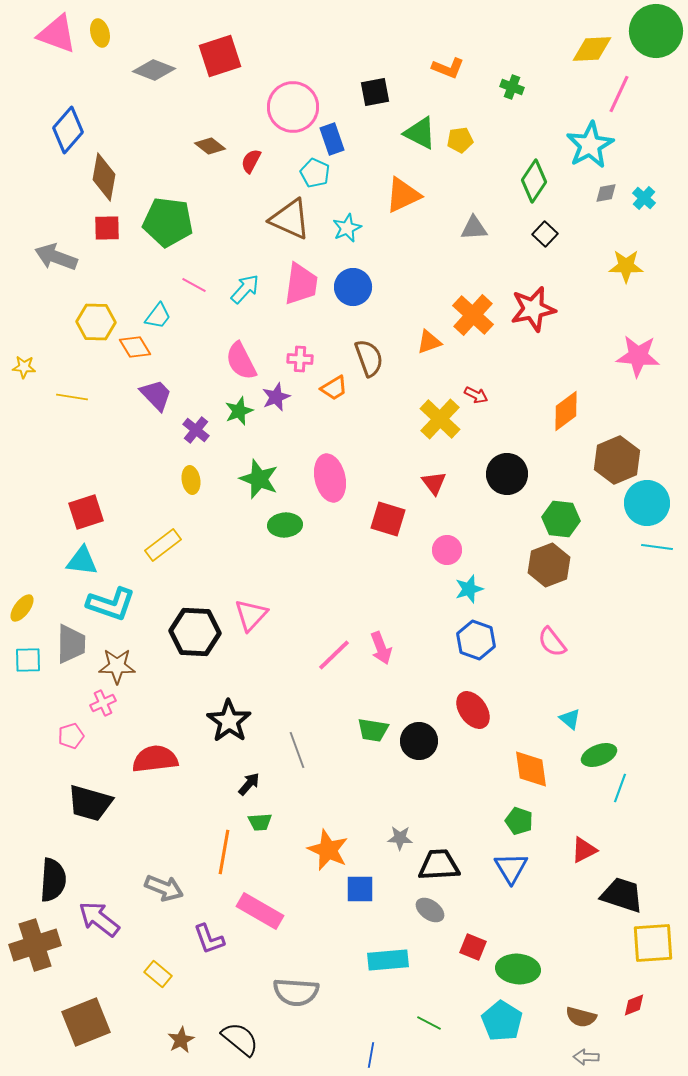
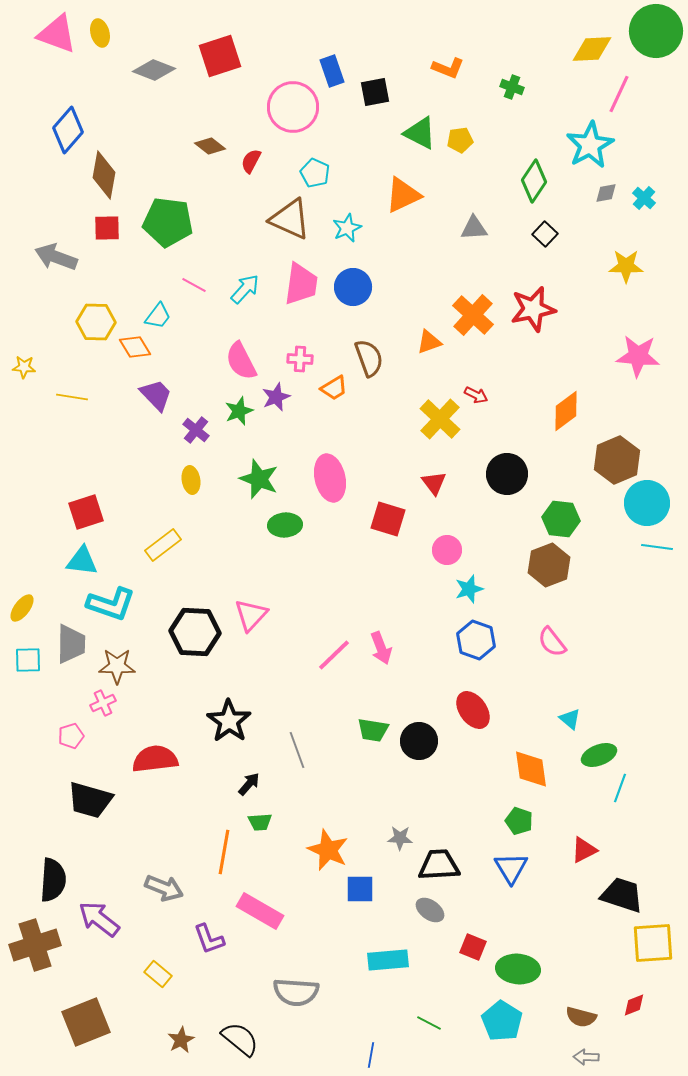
blue rectangle at (332, 139): moved 68 px up
brown diamond at (104, 177): moved 2 px up
black trapezoid at (90, 803): moved 3 px up
